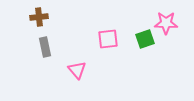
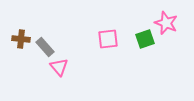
brown cross: moved 18 px left, 22 px down; rotated 12 degrees clockwise
pink star: rotated 20 degrees clockwise
gray rectangle: rotated 30 degrees counterclockwise
pink triangle: moved 18 px left, 3 px up
